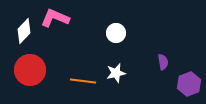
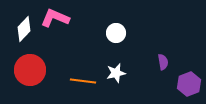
white diamond: moved 2 px up
